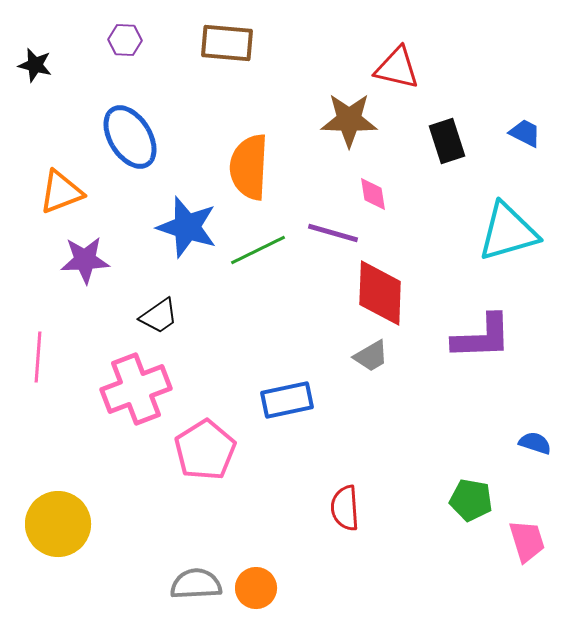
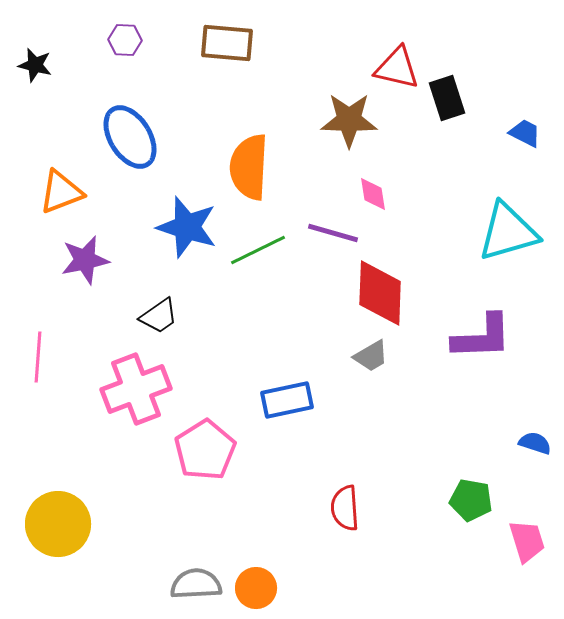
black rectangle: moved 43 px up
purple star: rotated 9 degrees counterclockwise
